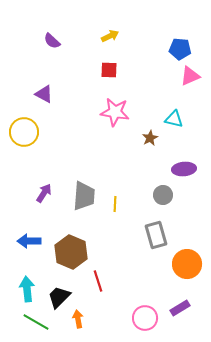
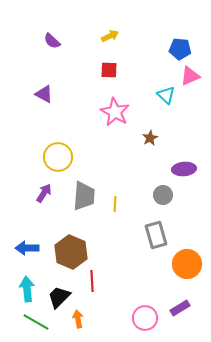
pink star: rotated 20 degrees clockwise
cyan triangle: moved 8 px left, 24 px up; rotated 30 degrees clockwise
yellow circle: moved 34 px right, 25 px down
blue arrow: moved 2 px left, 7 px down
red line: moved 6 px left; rotated 15 degrees clockwise
